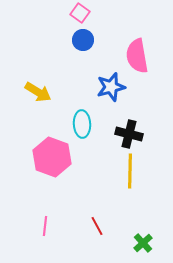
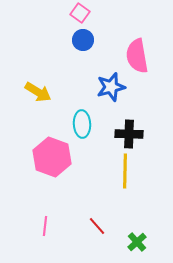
black cross: rotated 12 degrees counterclockwise
yellow line: moved 5 px left
red line: rotated 12 degrees counterclockwise
green cross: moved 6 px left, 1 px up
